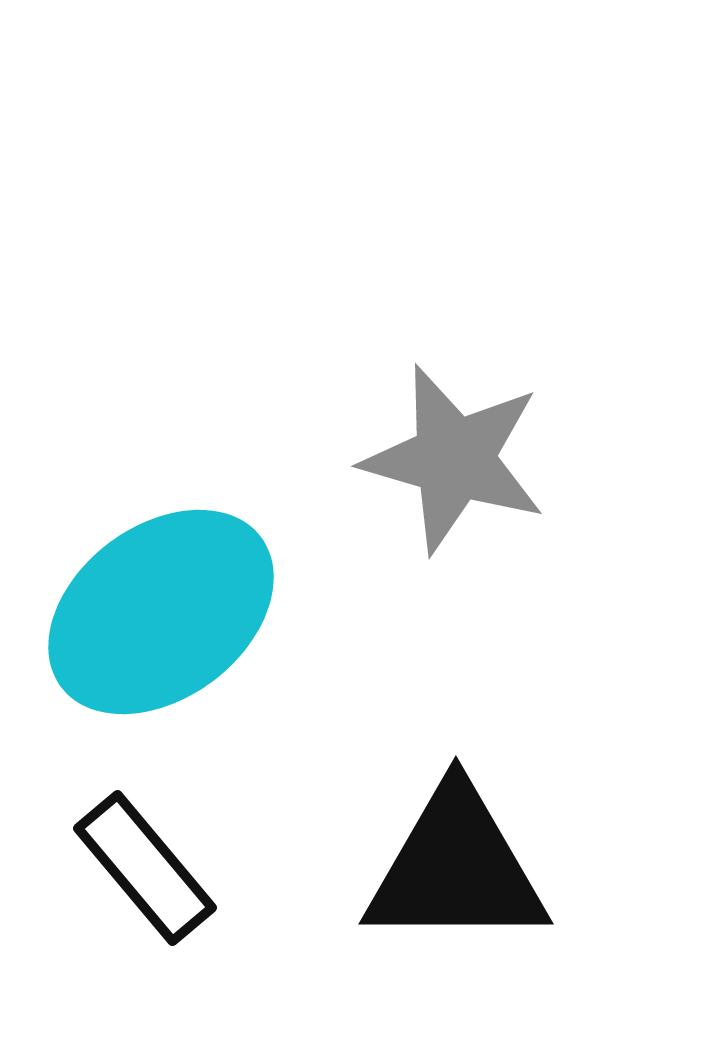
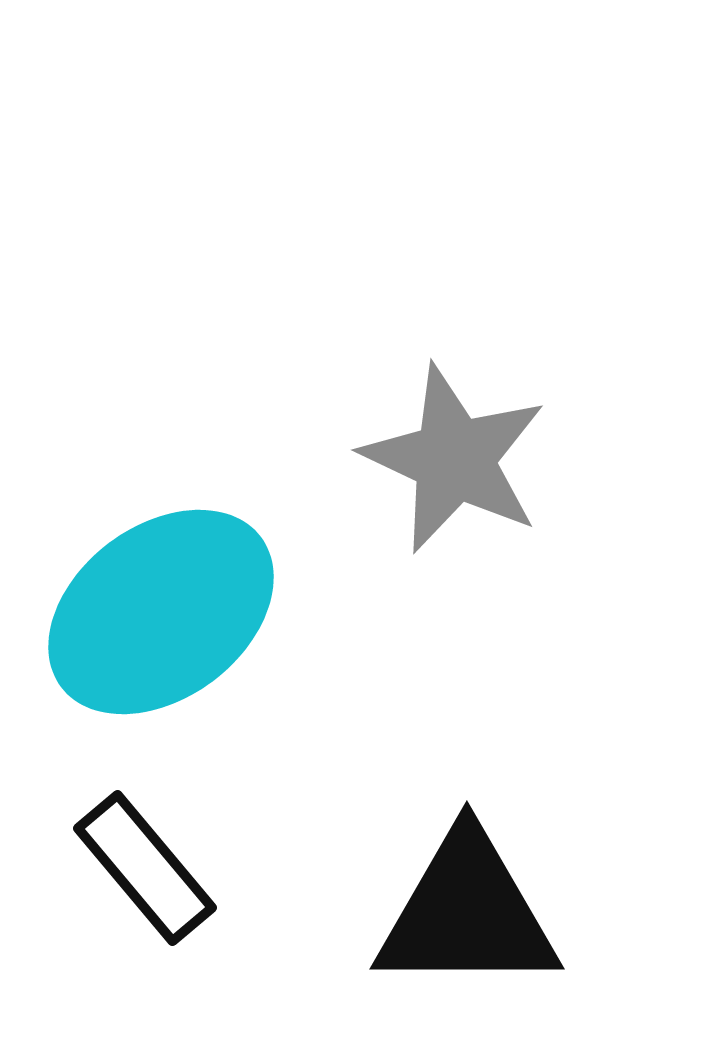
gray star: rotated 9 degrees clockwise
black triangle: moved 11 px right, 45 px down
